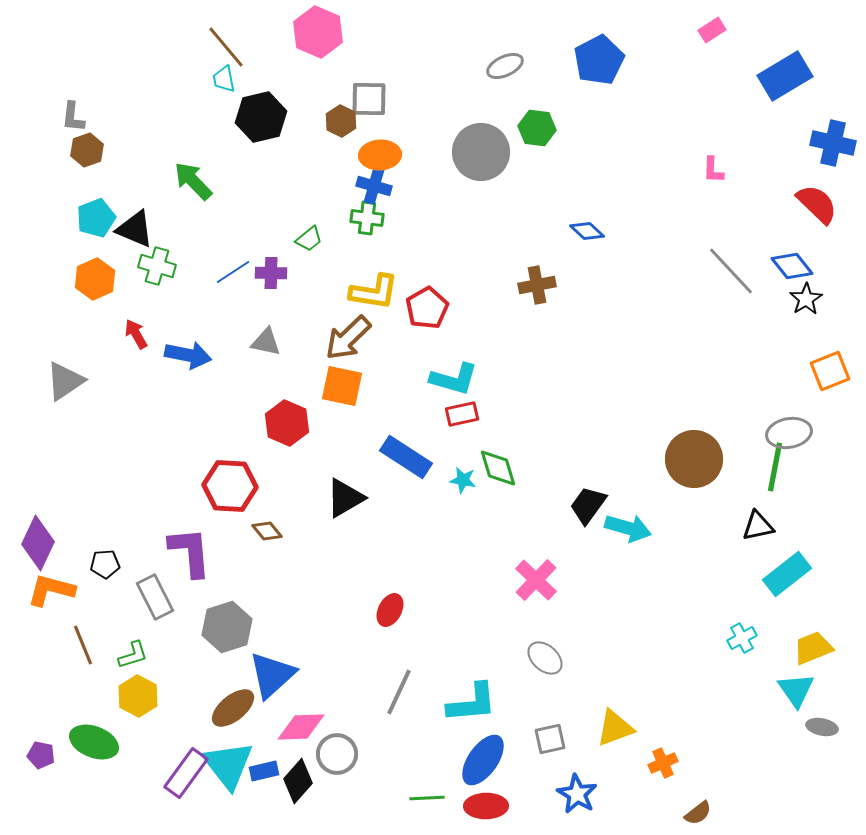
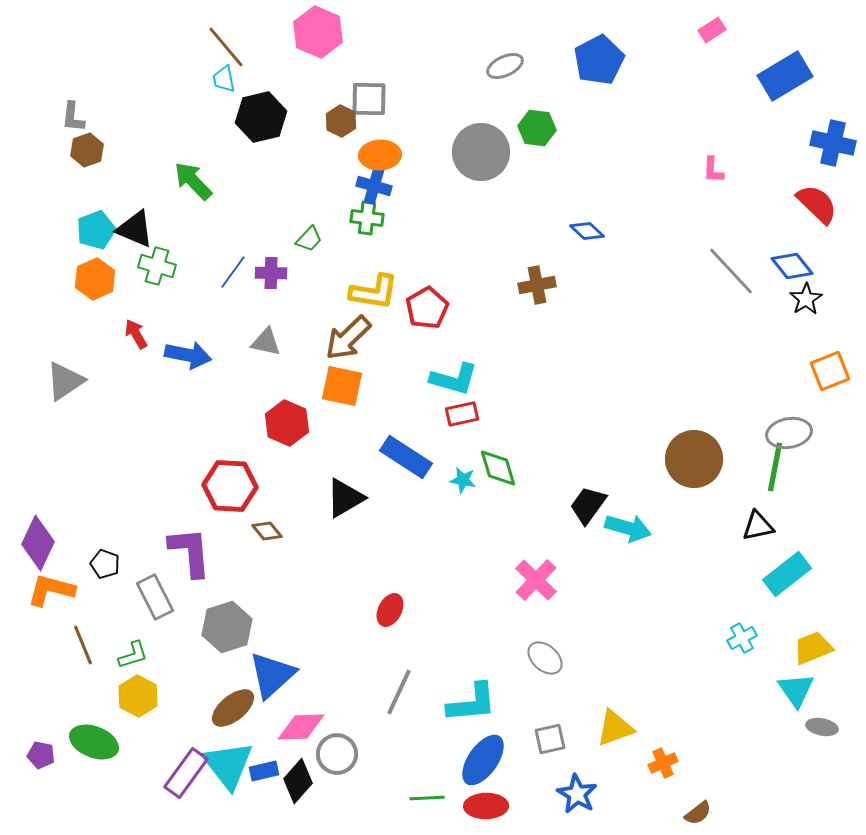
cyan pentagon at (96, 218): moved 12 px down
green trapezoid at (309, 239): rotated 8 degrees counterclockwise
blue line at (233, 272): rotated 21 degrees counterclockwise
black pentagon at (105, 564): rotated 24 degrees clockwise
